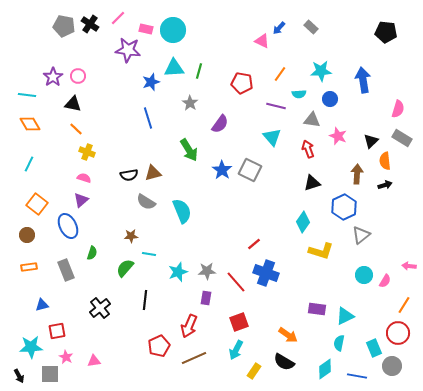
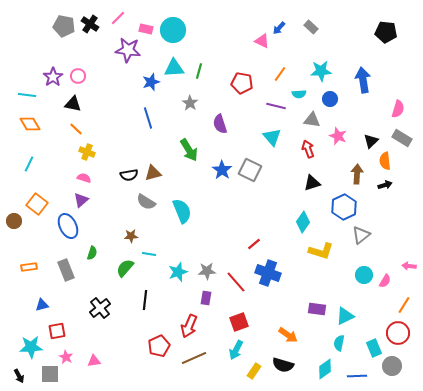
purple semicircle at (220, 124): rotated 126 degrees clockwise
brown circle at (27, 235): moved 13 px left, 14 px up
blue cross at (266, 273): moved 2 px right
black semicircle at (284, 362): moved 1 px left, 3 px down; rotated 15 degrees counterclockwise
blue line at (357, 376): rotated 12 degrees counterclockwise
